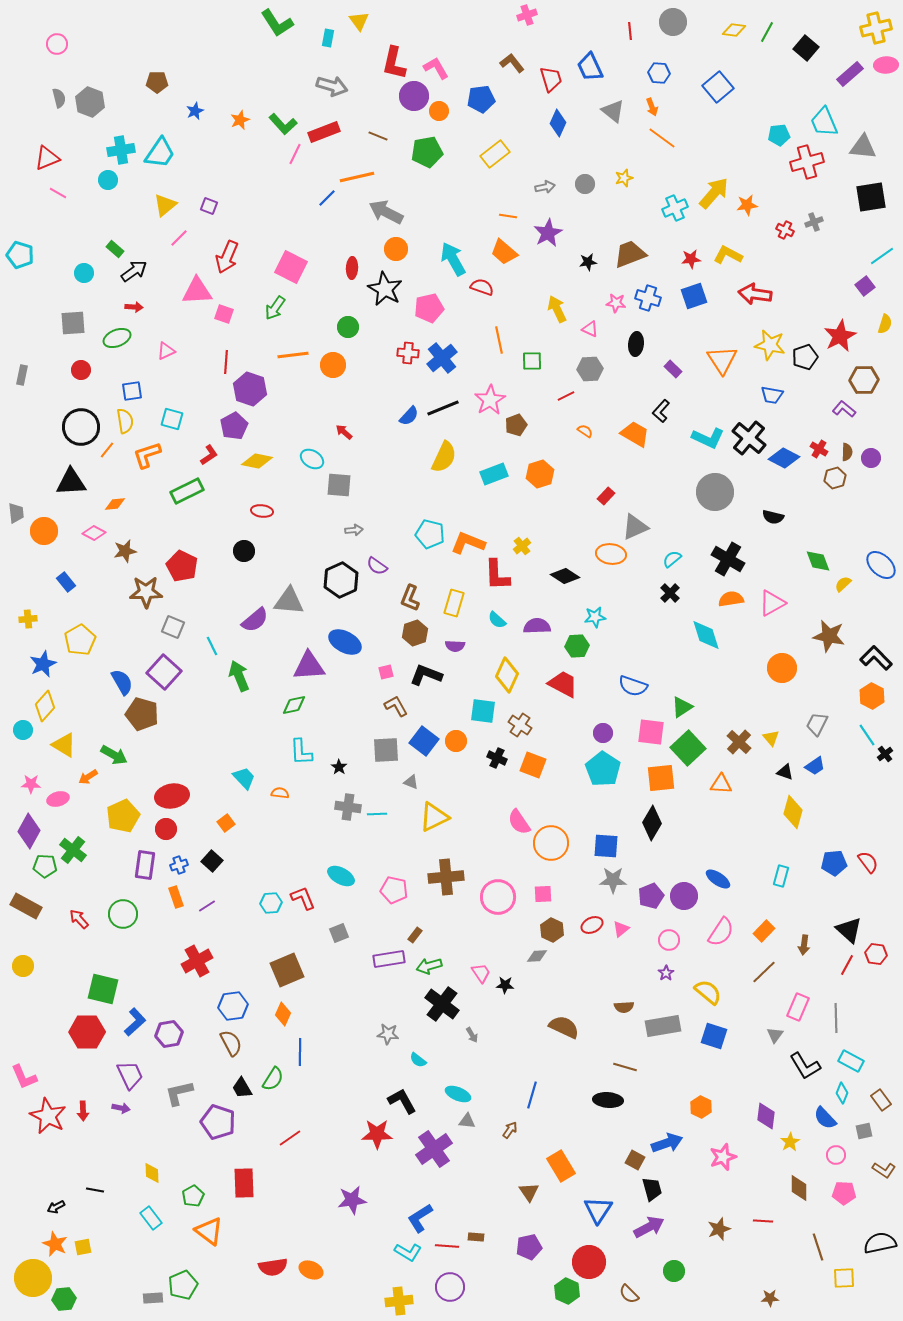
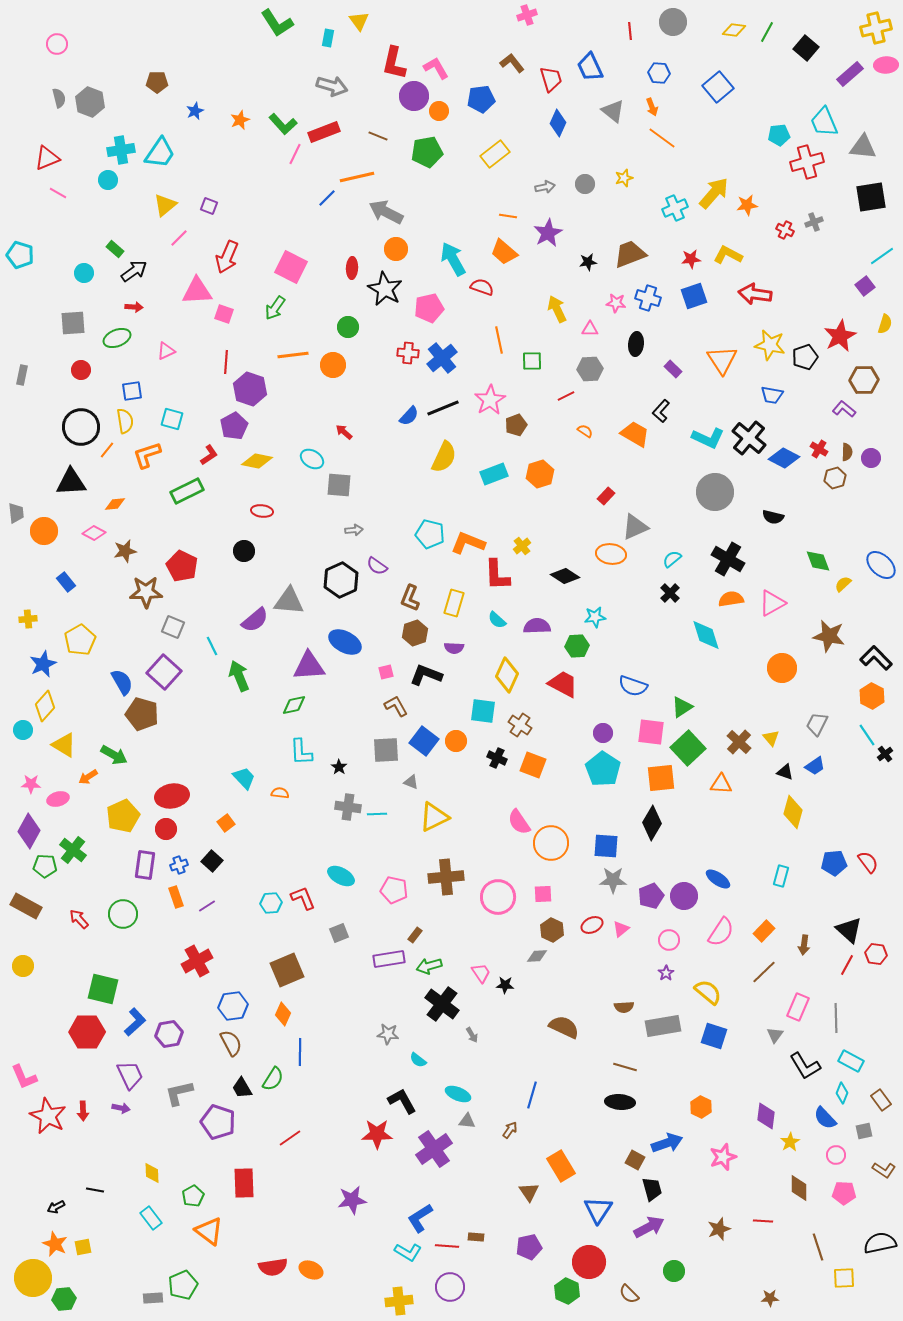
pink triangle at (590, 329): rotated 24 degrees counterclockwise
purple semicircle at (455, 646): moved 1 px left, 2 px down
black ellipse at (608, 1100): moved 12 px right, 2 px down
